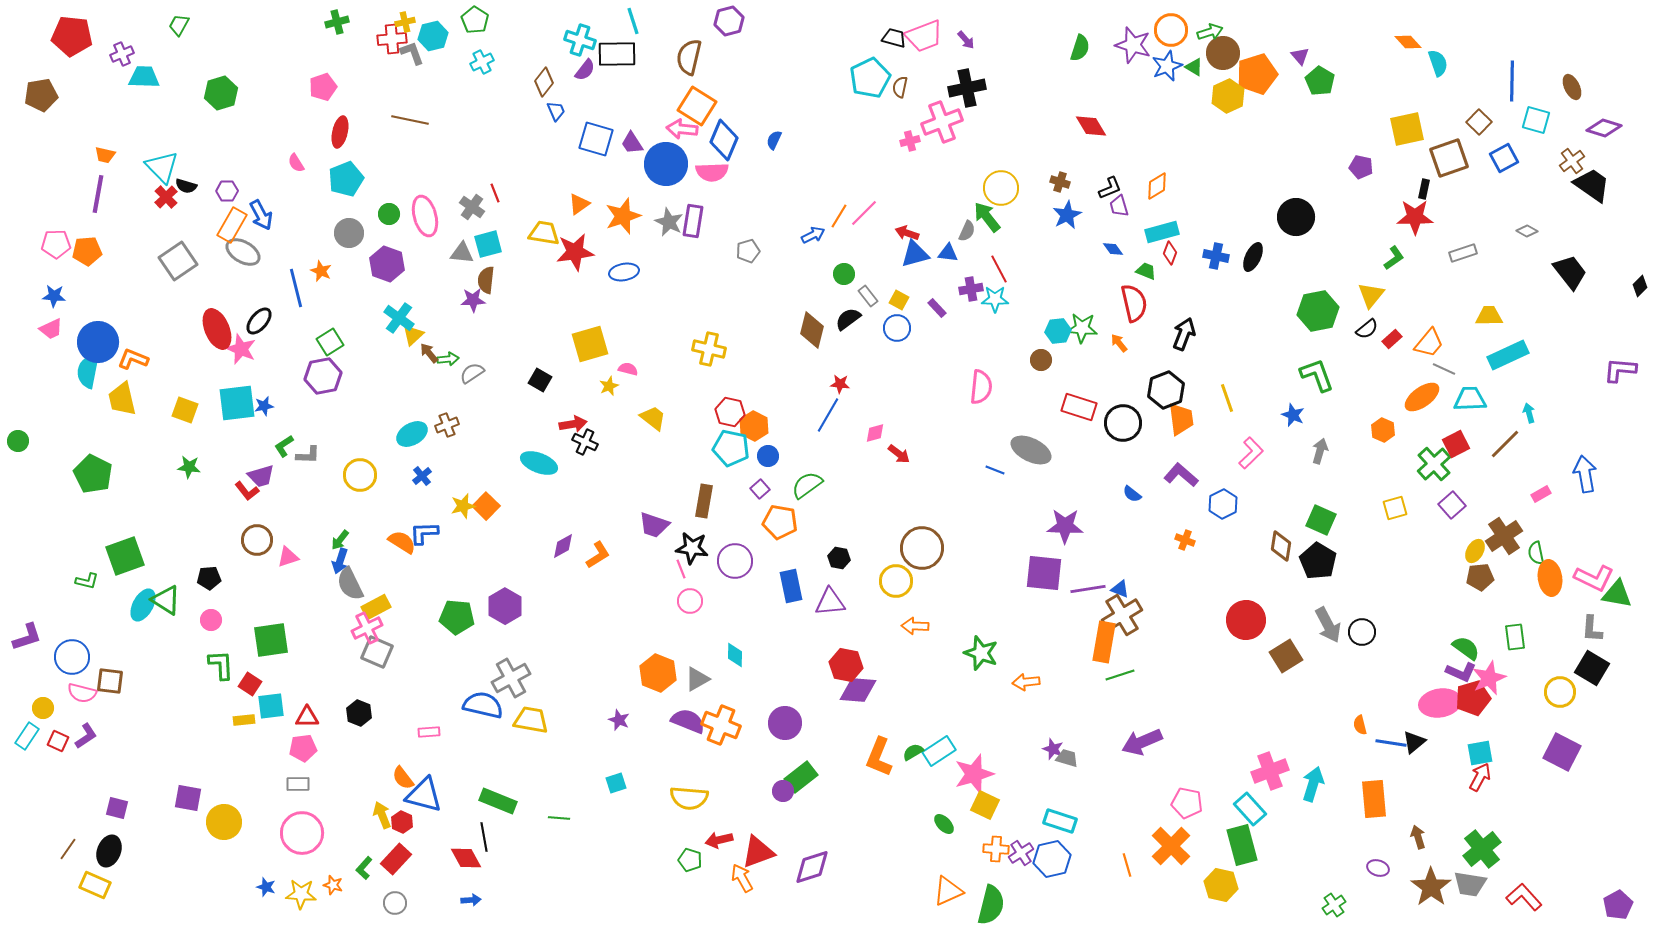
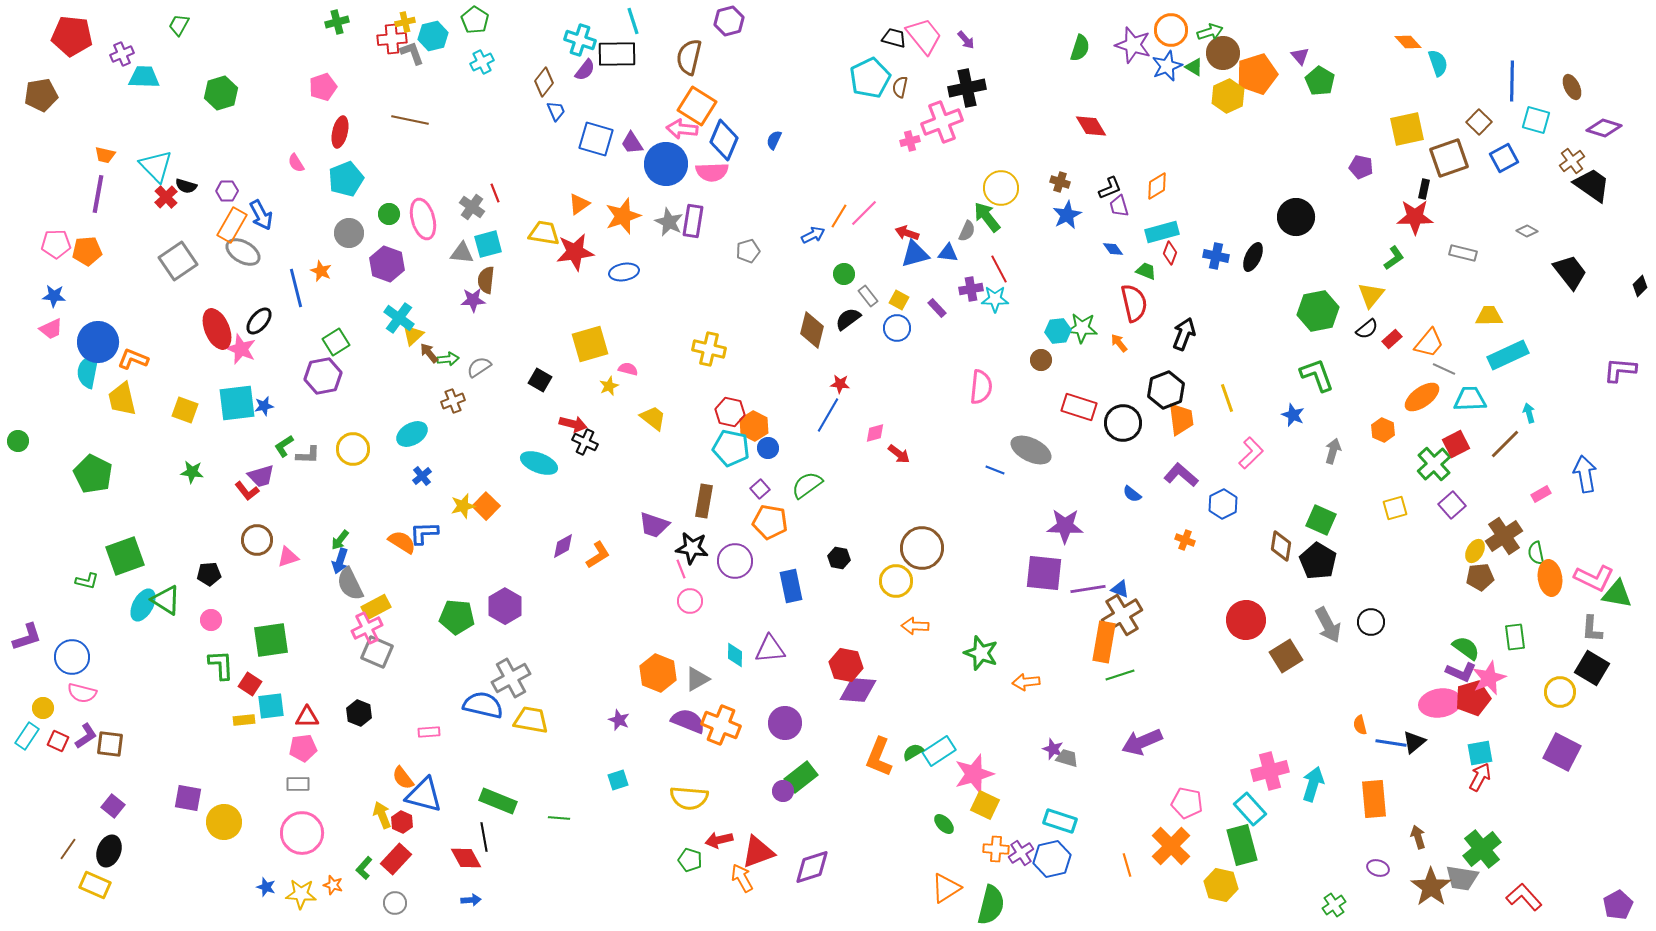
pink trapezoid at (924, 36): rotated 108 degrees counterclockwise
cyan triangle at (162, 167): moved 6 px left, 1 px up
pink ellipse at (425, 216): moved 2 px left, 3 px down
gray rectangle at (1463, 253): rotated 32 degrees clockwise
green square at (330, 342): moved 6 px right
gray semicircle at (472, 373): moved 7 px right, 6 px up
red arrow at (573, 424): rotated 24 degrees clockwise
brown cross at (447, 425): moved 6 px right, 24 px up
gray arrow at (1320, 451): moved 13 px right
blue circle at (768, 456): moved 8 px up
green star at (189, 467): moved 3 px right, 5 px down
yellow circle at (360, 475): moved 7 px left, 26 px up
orange pentagon at (780, 522): moved 10 px left
black pentagon at (209, 578): moved 4 px up
purple triangle at (830, 602): moved 60 px left, 47 px down
black circle at (1362, 632): moved 9 px right, 10 px up
brown square at (110, 681): moved 63 px down
pink cross at (1270, 771): rotated 6 degrees clockwise
cyan square at (616, 783): moved 2 px right, 3 px up
purple square at (117, 808): moved 4 px left, 2 px up; rotated 25 degrees clockwise
gray trapezoid at (1470, 884): moved 8 px left, 6 px up
orange triangle at (948, 891): moved 2 px left, 3 px up; rotated 8 degrees counterclockwise
